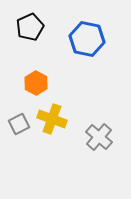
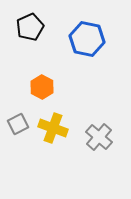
orange hexagon: moved 6 px right, 4 px down
yellow cross: moved 1 px right, 9 px down
gray square: moved 1 px left
